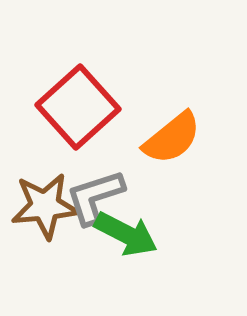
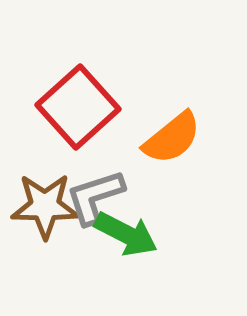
brown star: rotated 6 degrees clockwise
